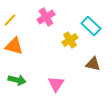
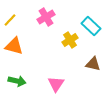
green arrow: moved 1 px down
